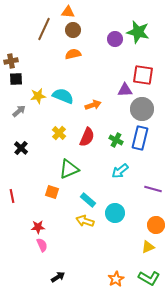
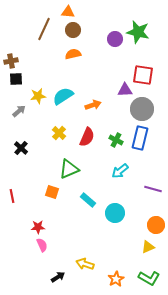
cyan semicircle: rotated 55 degrees counterclockwise
yellow arrow: moved 43 px down
